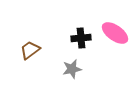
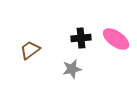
pink ellipse: moved 1 px right, 6 px down
